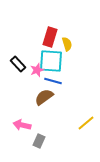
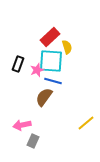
red rectangle: rotated 30 degrees clockwise
yellow semicircle: moved 3 px down
black rectangle: rotated 63 degrees clockwise
brown semicircle: rotated 18 degrees counterclockwise
pink arrow: rotated 24 degrees counterclockwise
gray rectangle: moved 6 px left
